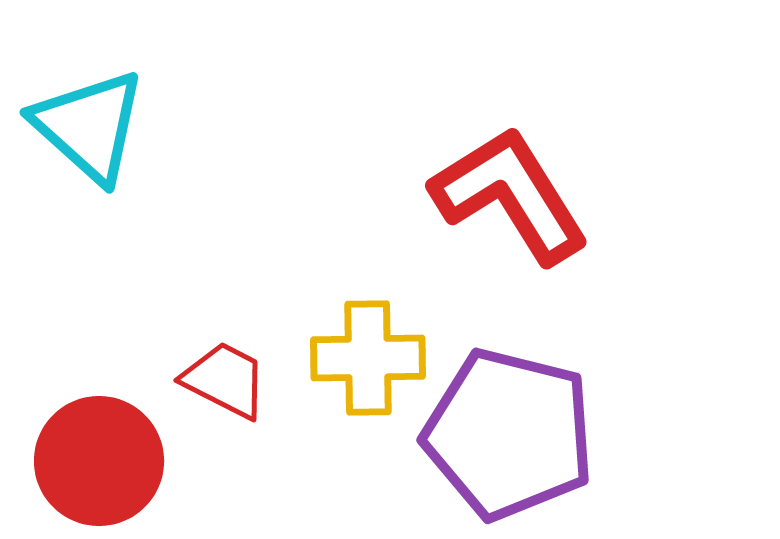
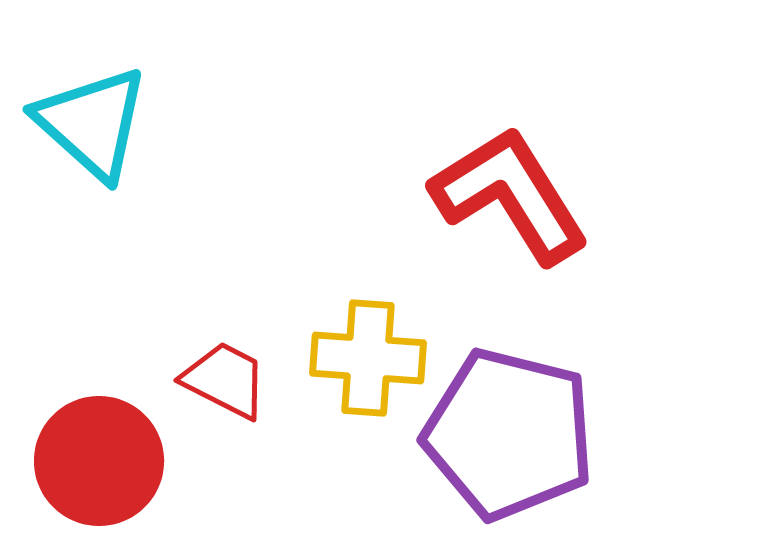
cyan triangle: moved 3 px right, 3 px up
yellow cross: rotated 5 degrees clockwise
